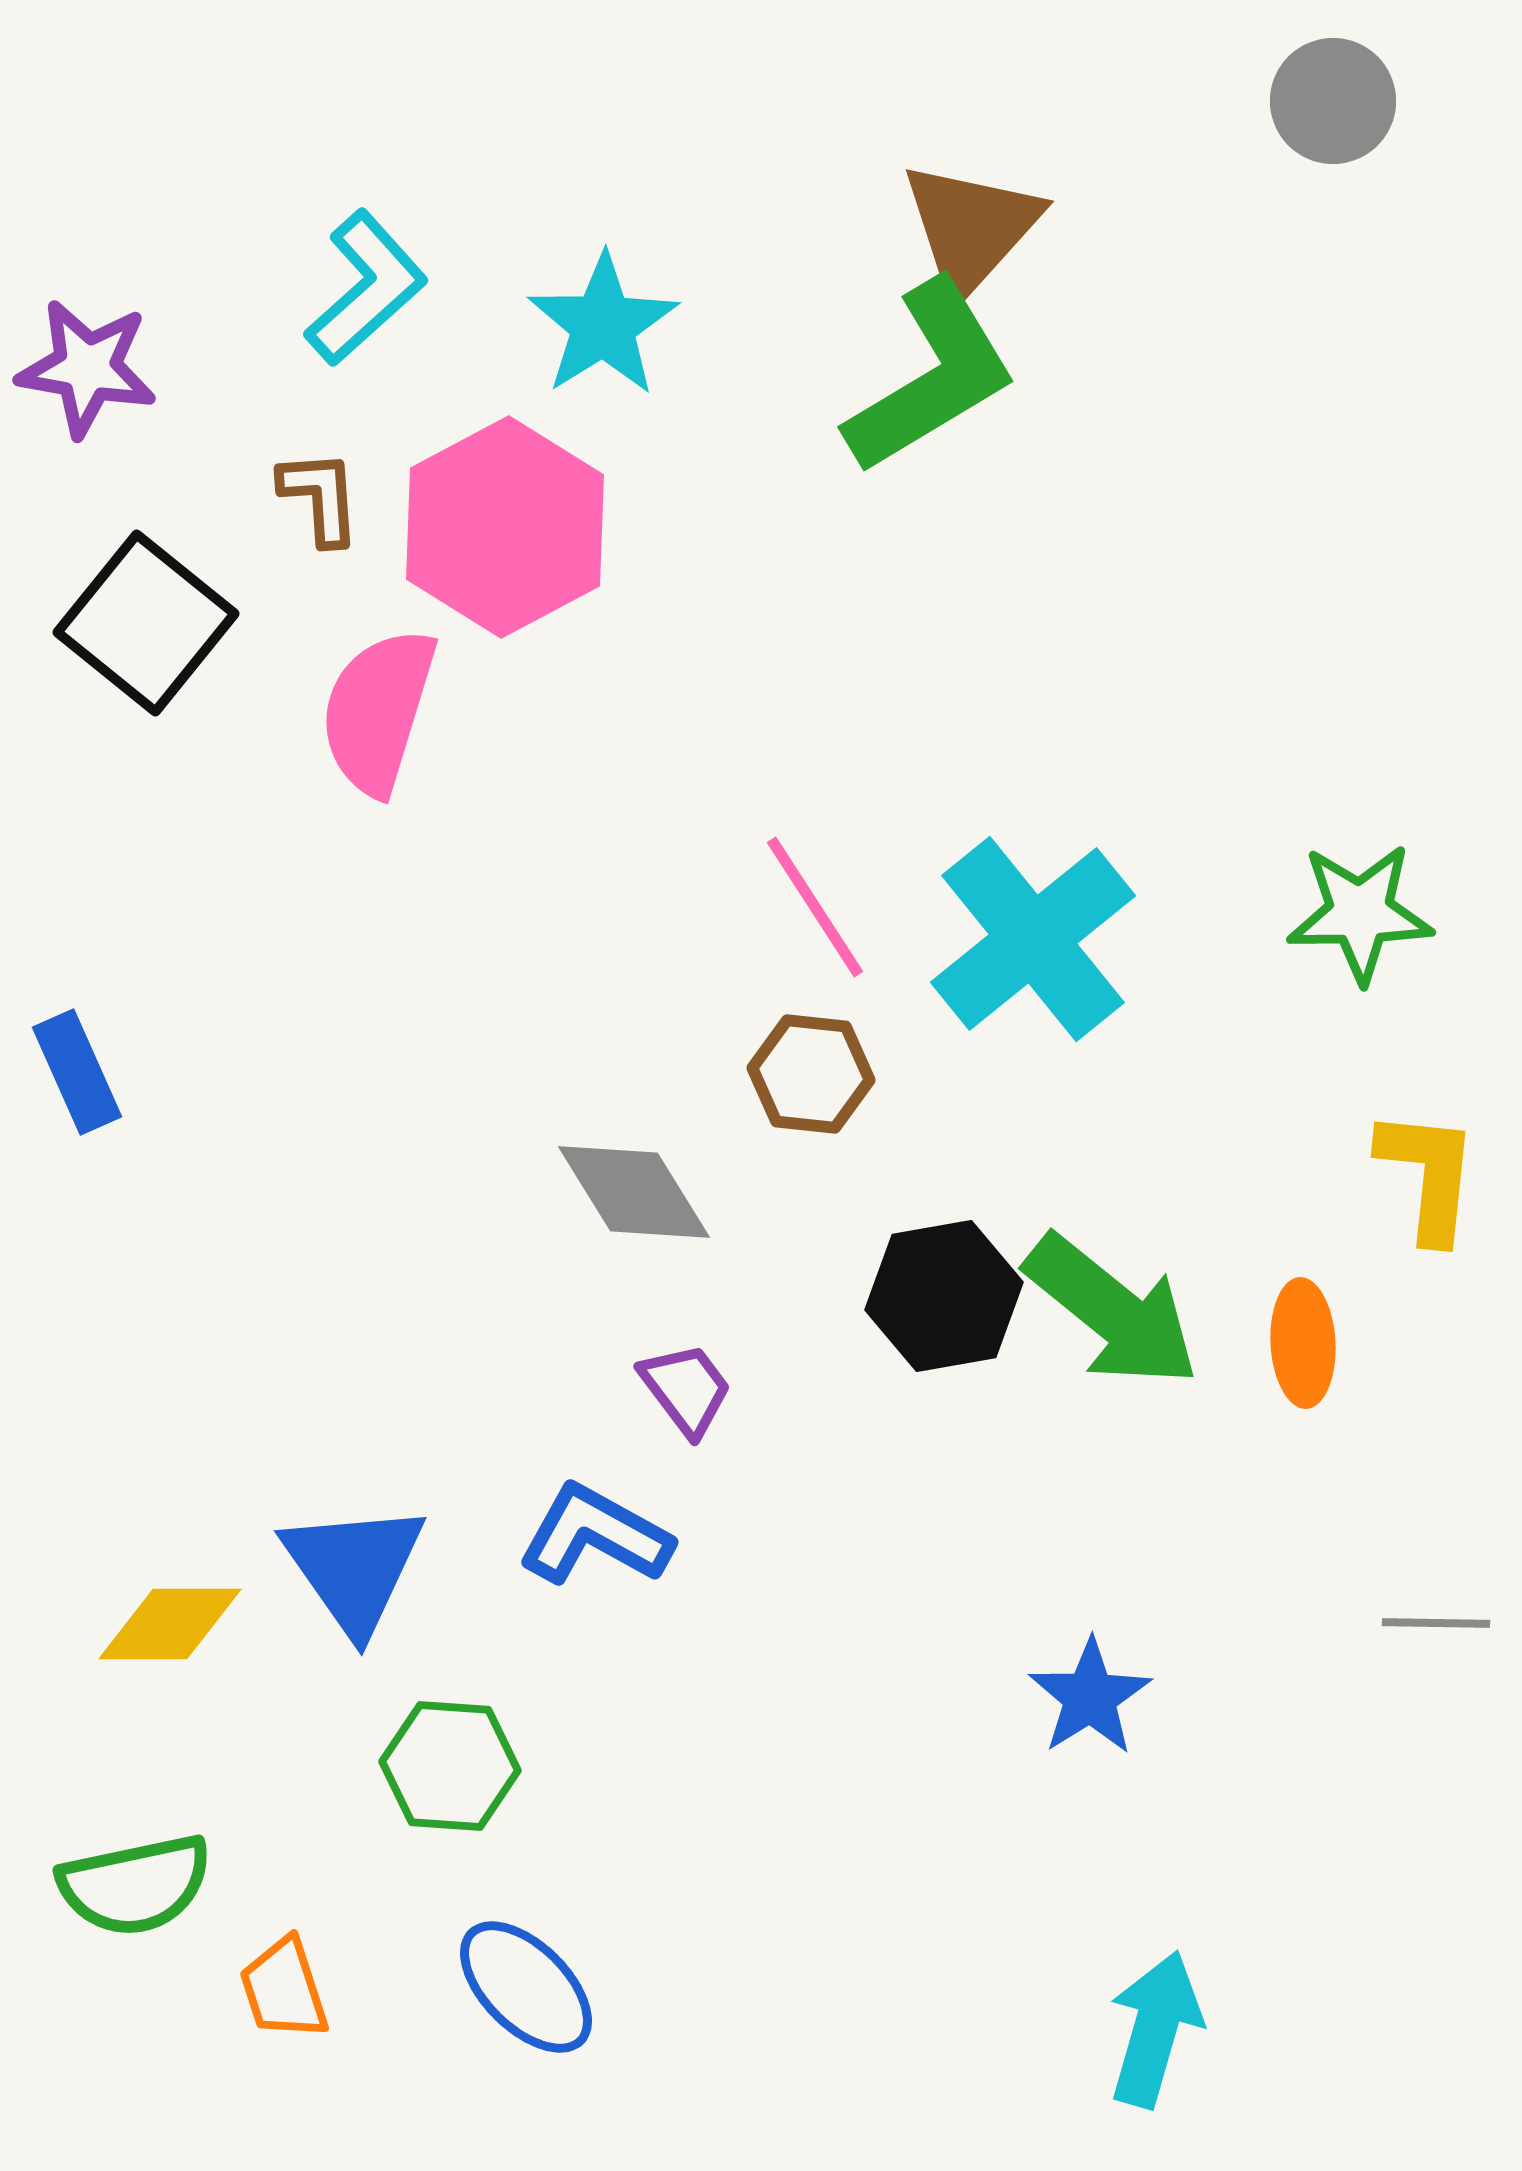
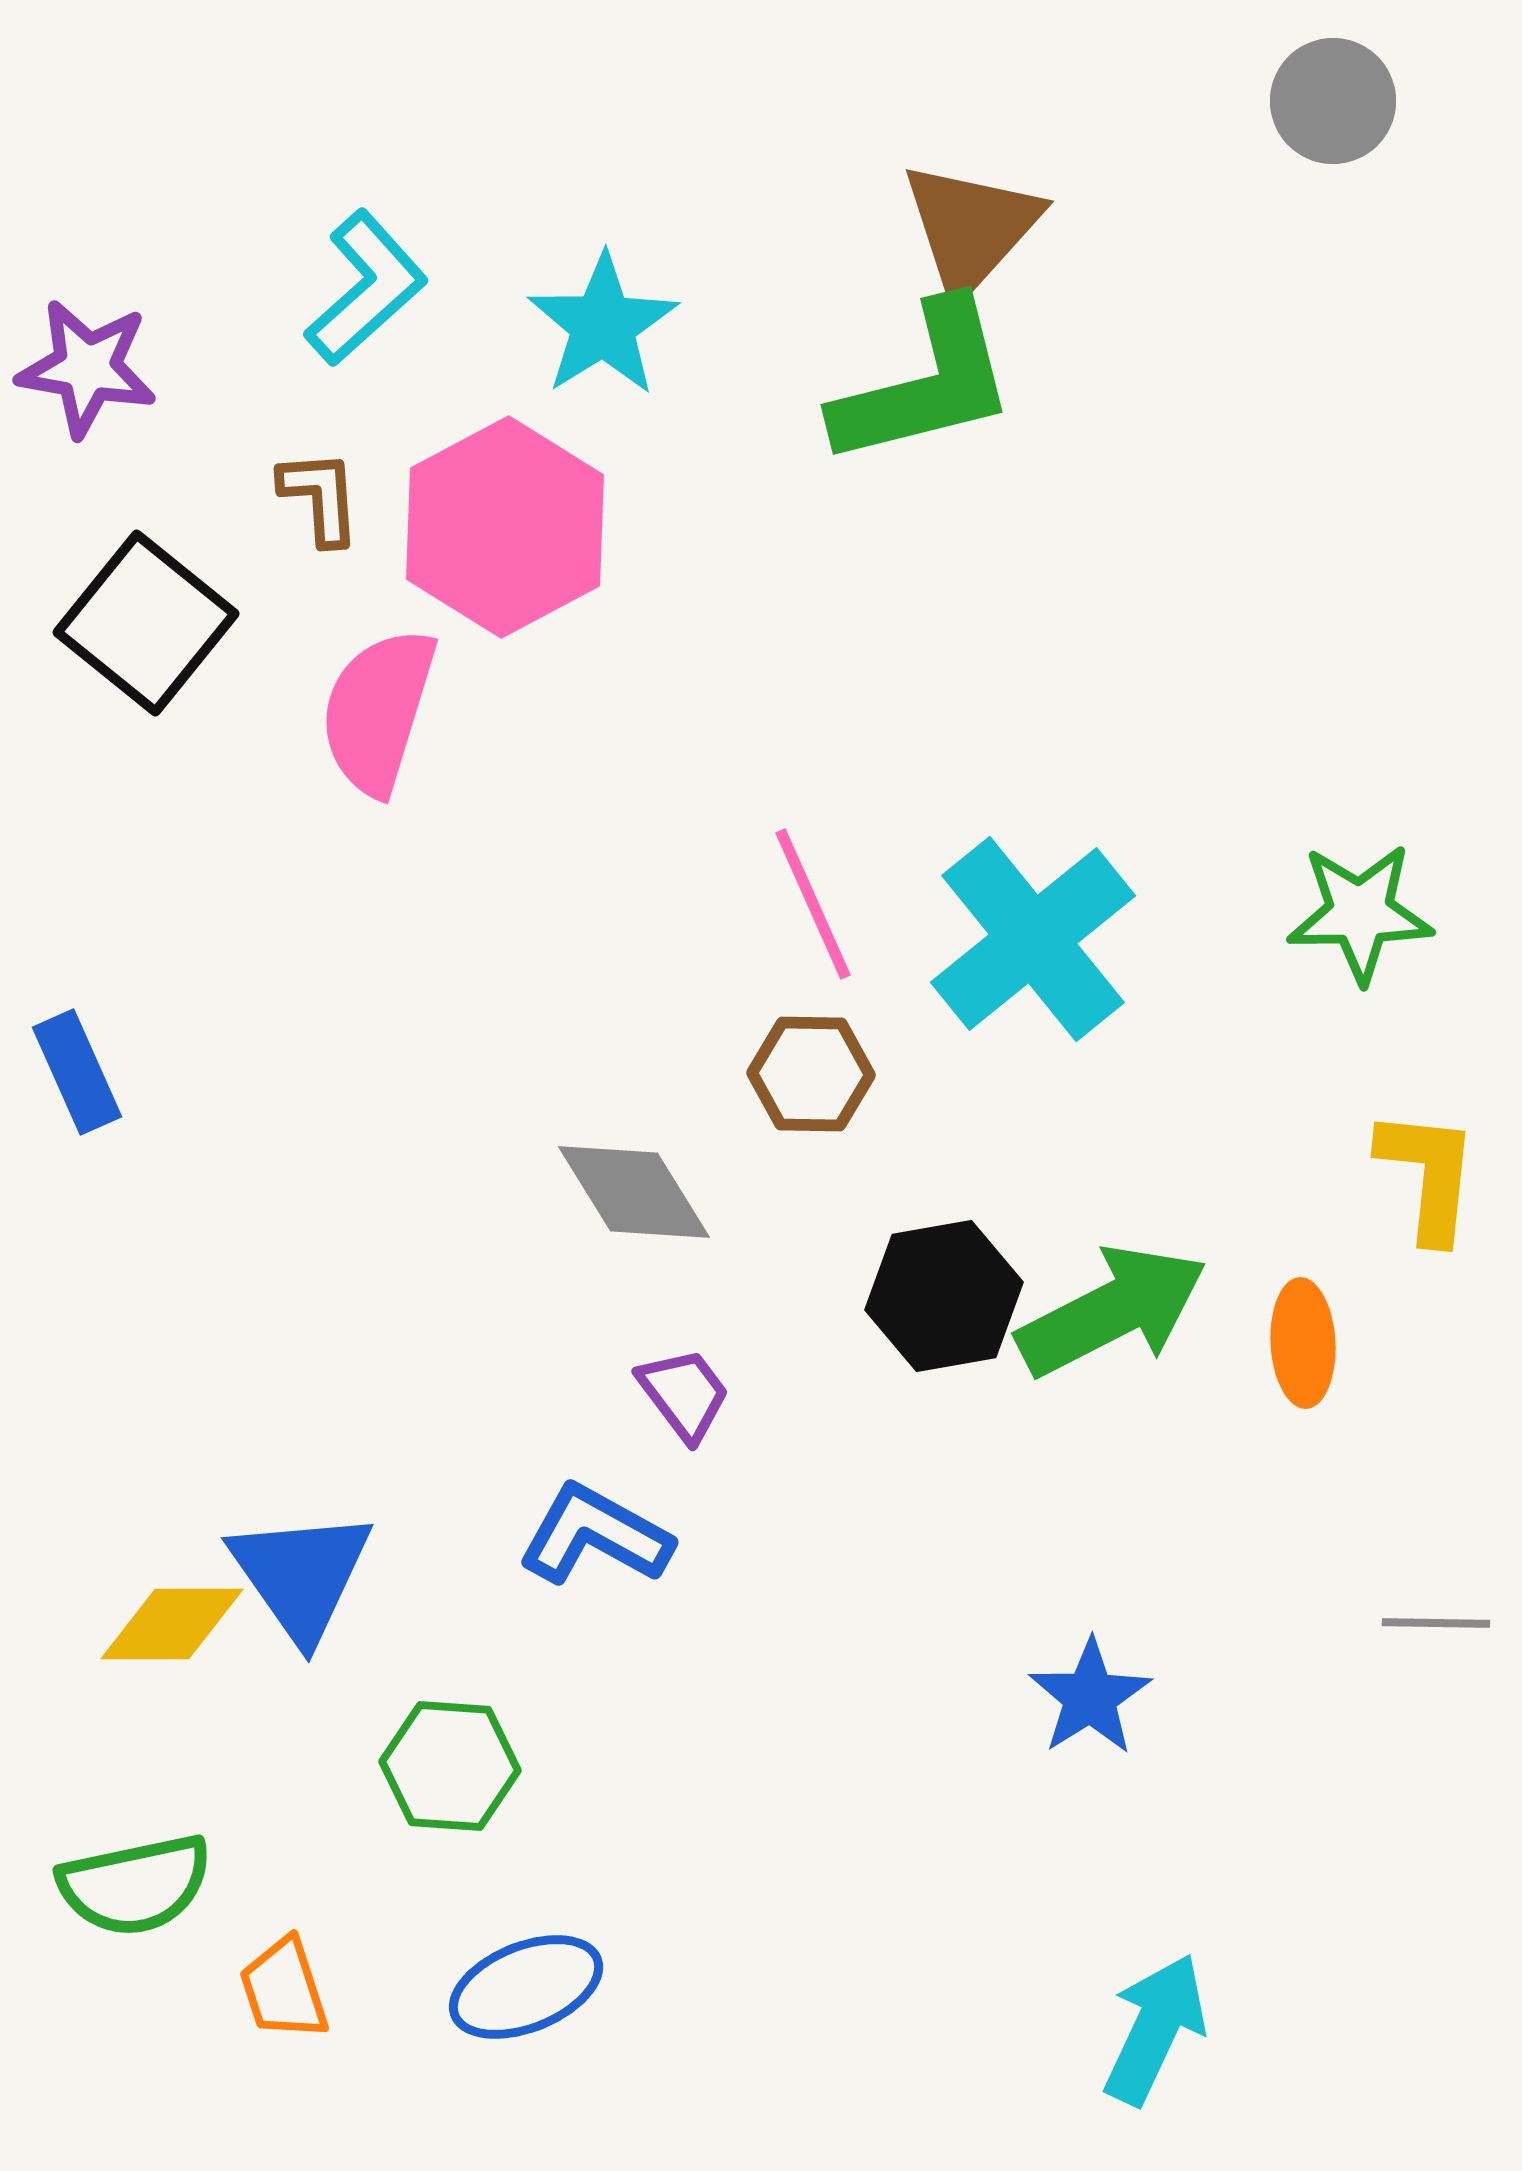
green L-shape: moved 6 px left, 7 px down; rotated 17 degrees clockwise
pink line: moved 2 px left, 3 px up; rotated 9 degrees clockwise
brown hexagon: rotated 5 degrees counterclockwise
green arrow: rotated 66 degrees counterclockwise
purple trapezoid: moved 2 px left, 5 px down
blue triangle: moved 53 px left, 7 px down
yellow diamond: moved 2 px right
blue ellipse: rotated 67 degrees counterclockwise
cyan arrow: rotated 9 degrees clockwise
